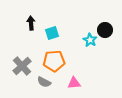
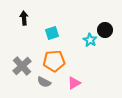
black arrow: moved 7 px left, 5 px up
pink triangle: rotated 24 degrees counterclockwise
